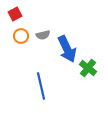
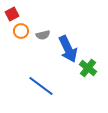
red square: moved 3 px left
orange circle: moved 5 px up
blue arrow: moved 1 px right
blue line: rotated 40 degrees counterclockwise
